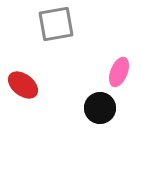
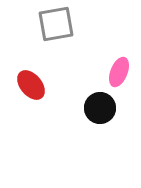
red ellipse: moved 8 px right; rotated 12 degrees clockwise
